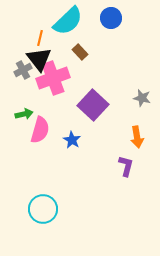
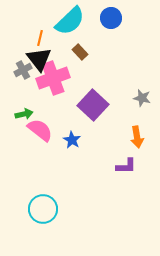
cyan semicircle: moved 2 px right
pink semicircle: rotated 68 degrees counterclockwise
purple L-shape: rotated 75 degrees clockwise
